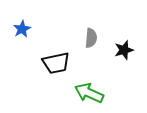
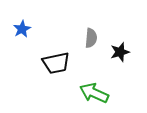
black star: moved 4 px left, 2 px down
green arrow: moved 5 px right
